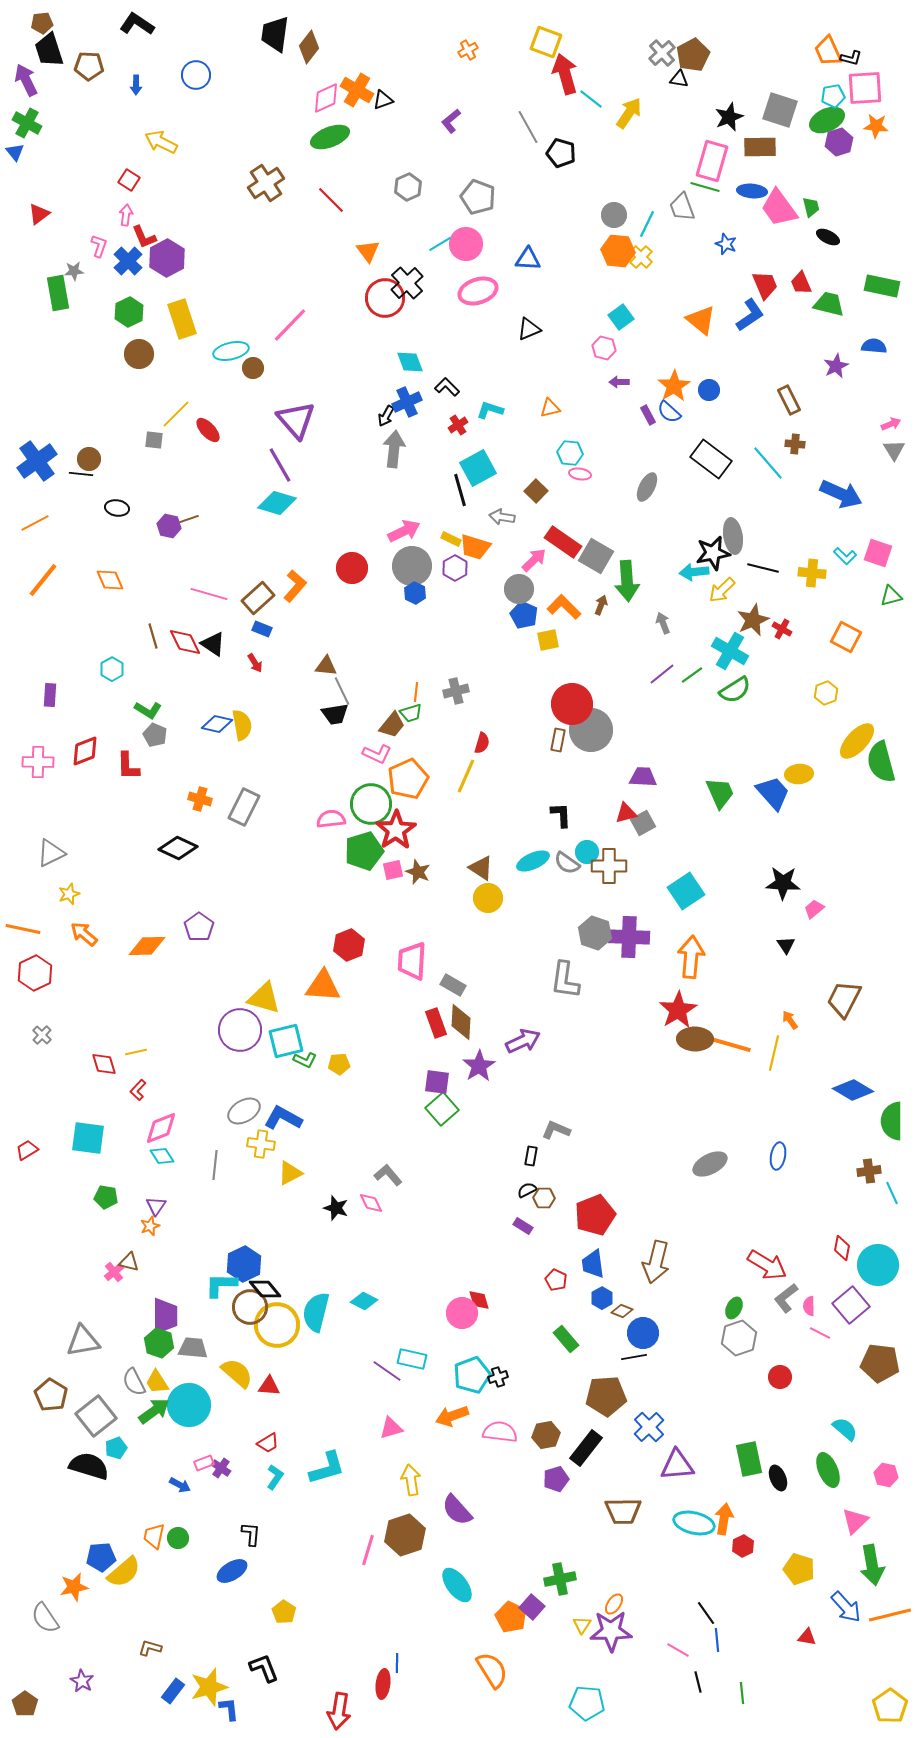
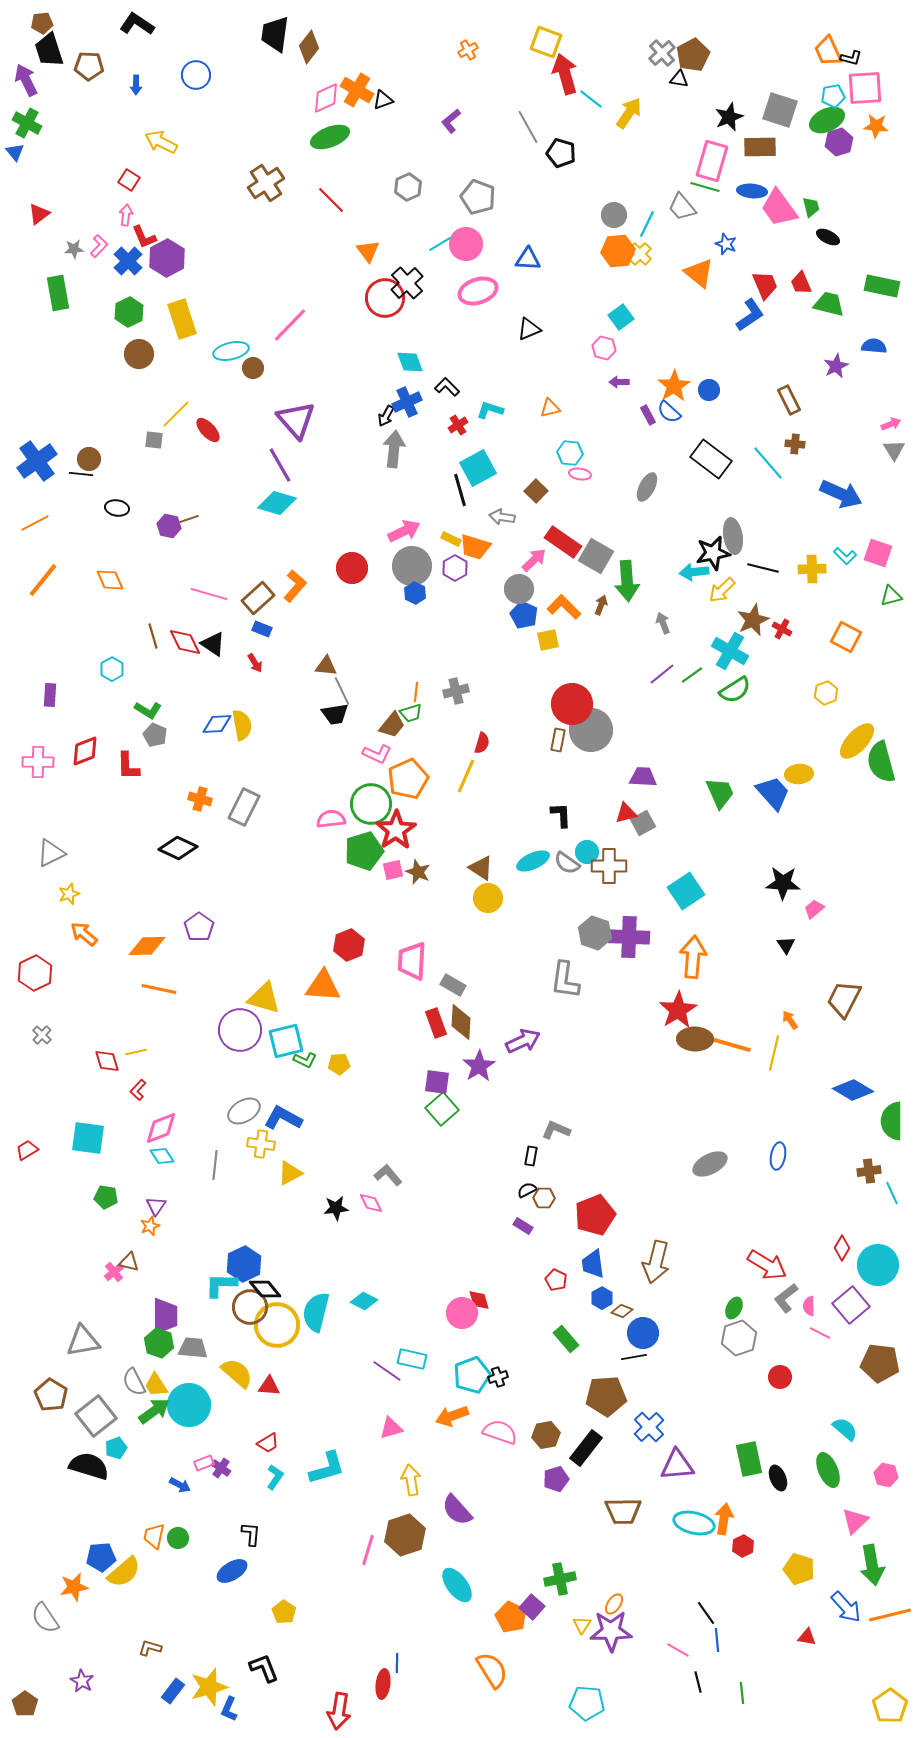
gray trapezoid at (682, 207): rotated 20 degrees counterclockwise
pink L-shape at (99, 246): rotated 25 degrees clockwise
orange hexagon at (618, 251): rotated 12 degrees counterclockwise
yellow cross at (641, 257): moved 1 px left, 3 px up
gray star at (74, 271): moved 22 px up
orange triangle at (701, 320): moved 2 px left, 47 px up
yellow cross at (812, 573): moved 4 px up; rotated 8 degrees counterclockwise
blue diamond at (217, 724): rotated 16 degrees counterclockwise
orange line at (23, 929): moved 136 px right, 60 px down
orange arrow at (691, 957): moved 2 px right
red diamond at (104, 1064): moved 3 px right, 3 px up
black star at (336, 1208): rotated 25 degrees counterclockwise
red diamond at (842, 1248): rotated 20 degrees clockwise
yellow trapezoid at (157, 1382): moved 1 px left, 3 px down
pink semicircle at (500, 1432): rotated 12 degrees clockwise
blue L-shape at (229, 1709): rotated 150 degrees counterclockwise
